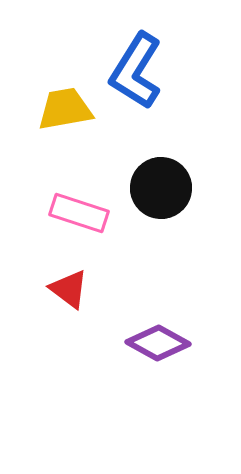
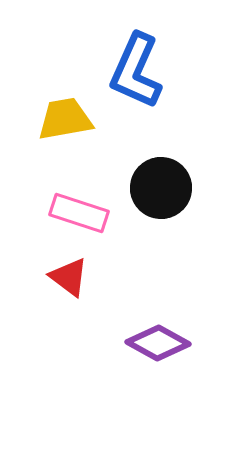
blue L-shape: rotated 8 degrees counterclockwise
yellow trapezoid: moved 10 px down
red triangle: moved 12 px up
